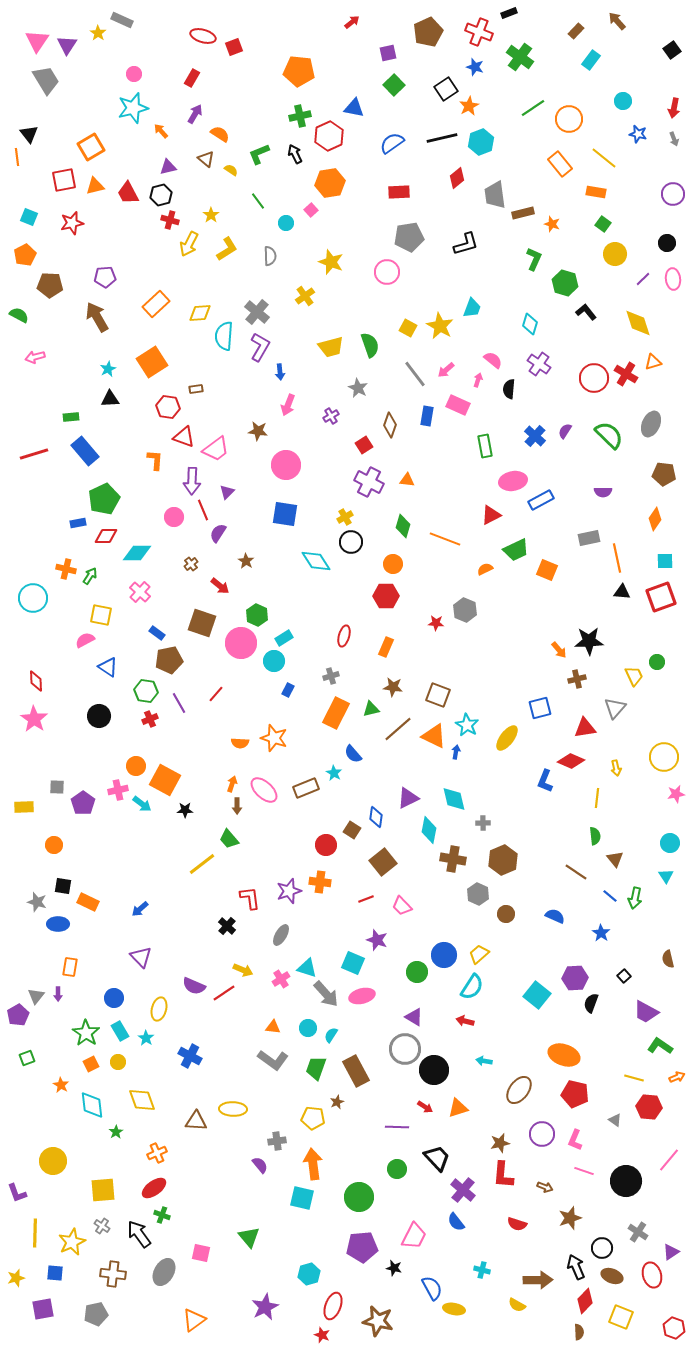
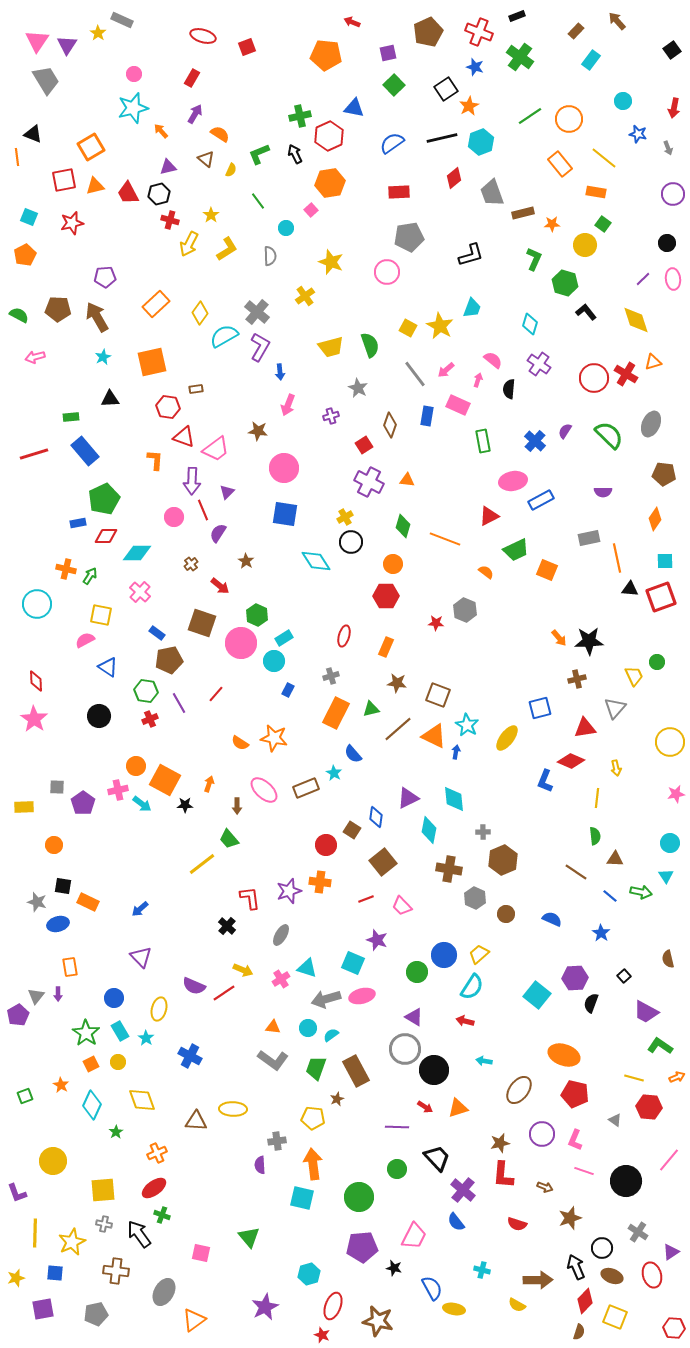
black rectangle at (509, 13): moved 8 px right, 3 px down
red arrow at (352, 22): rotated 119 degrees counterclockwise
red square at (234, 47): moved 13 px right
orange pentagon at (299, 71): moved 27 px right, 16 px up
green line at (533, 108): moved 3 px left, 8 px down
black triangle at (29, 134): moved 4 px right; rotated 30 degrees counterclockwise
gray arrow at (674, 139): moved 6 px left, 9 px down
yellow semicircle at (231, 170): rotated 80 degrees clockwise
red diamond at (457, 178): moved 3 px left
black hexagon at (161, 195): moved 2 px left, 1 px up
gray trapezoid at (495, 195): moved 3 px left, 2 px up; rotated 12 degrees counterclockwise
cyan circle at (286, 223): moved 5 px down
orange star at (552, 224): rotated 21 degrees counterclockwise
black L-shape at (466, 244): moved 5 px right, 11 px down
yellow circle at (615, 254): moved 30 px left, 9 px up
brown pentagon at (50, 285): moved 8 px right, 24 px down
yellow diamond at (200, 313): rotated 50 degrees counterclockwise
yellow diamond at (638, 323): moved 2 px left, 3 px up
cyan semicircle at (224, 336): rotated 56 degrees clockwise
orange square at (152, 362): rotated 20 degrees clockwise
cyan star at (108, 369): moved 5 px left, 12 px up
purple cross at (331, 416): rotated 14 degrees clockwise
blue cross at (535, 436): moved 5 px down
green rectangle at (485, 446): moved 2 px left, 5 px up
pink circle at (286, 465): moved 2 px left, 3 px down
red triangle at (491, 515): moved 2 px left, 1 px down
orange semicircle at (485, 569): moved 1 px right, 3 px down; rotated 63 degrees clockwise
black triangle at (622, 592): moved 8 px right, 3 px up
cyan circle at (33, 598): moved 4 px right, 6 px down
orange arrow at (559, 650): moved 12 px up
brown star at (393, 687): moved 4 px right, 4 px up
orange star at (274, 738): rotated 8 degrees counterclockwise
orange semicircle at (240, 743): rotated 30 degrees clockwise
yellow circle at (664, 757): moved 6 px right, 15 px up
orange arrow at (232, 784): moved 23 px left
cyan diamond at (454, 799): rotated 8 degrees clockwise
black star at (185, 810): moved 5 px up
gray cross at (483, 823): moved 9 px down
brown cross at (453, 859): moved 4 px left, 10 px down
brown triangle at (615, 859): rotated 48 degrees counterclockwise
gray hexagon at (478, 894): moved 3 px left, 4 px down
green arrow at (635, 898): moved 6 px right, 6 px up; rotated 90 degrees counterclockwise
blue semicircle at (555, 916): moved 3 px left, 3 px down
blue ellipse at (58, 924): rotated 15 degrees counterclockwise
orange rectangle at (70, 967): rotated 18 degrees counterclockwise
gray arrow at (326, 994): moved 5 px down; rotated 116 degrees clockwise
cyan semicircle at (331, 1035): rotated 21 degrees clockwise
green square at (27, 1058): moved 2 px left, 38 px down
brown star at (337, 1102): moved 3 px up
cyan diamond at (92, 1105): rotated 32 degrees clockwise
purple semicircle at (260, 1165): rotated 144 degrees counterclockwise
gray cross at (102, 1226): moved 2 px right, 2 px up; rotated 21 degrees counterclockwise
gray ellipse at (164, 1272): moved 20 px down
brown cross at (113, 1274): moved 3 px right, 3 px up
yellow square at (621, 1317): moved 6 px left
red hexagon at (674, 1328): rotated 15 degrees counterclockwise
brown semicircle at (579, 1332): rotated 21 degrees clockwise
